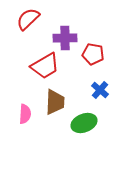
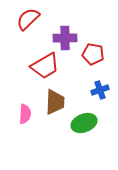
blue cross: rotated 30 degrees clockwise
